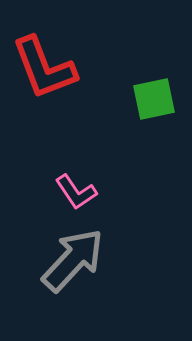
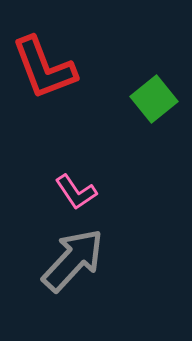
green square: rotated 27 degrees counterclockwise
